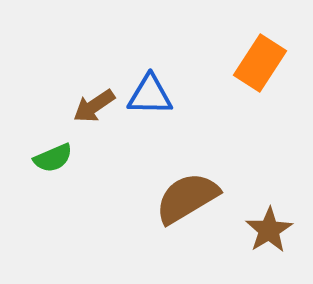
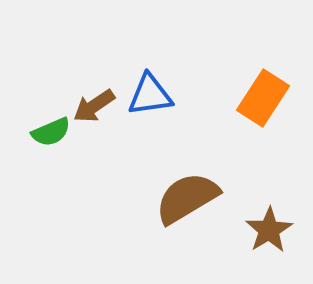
orange rectangle: moved 3 px right, 35 px down
blue triangle: rotated 9 degrees counterclockwise
green semicircle: moved 2 px left, 26 px up
